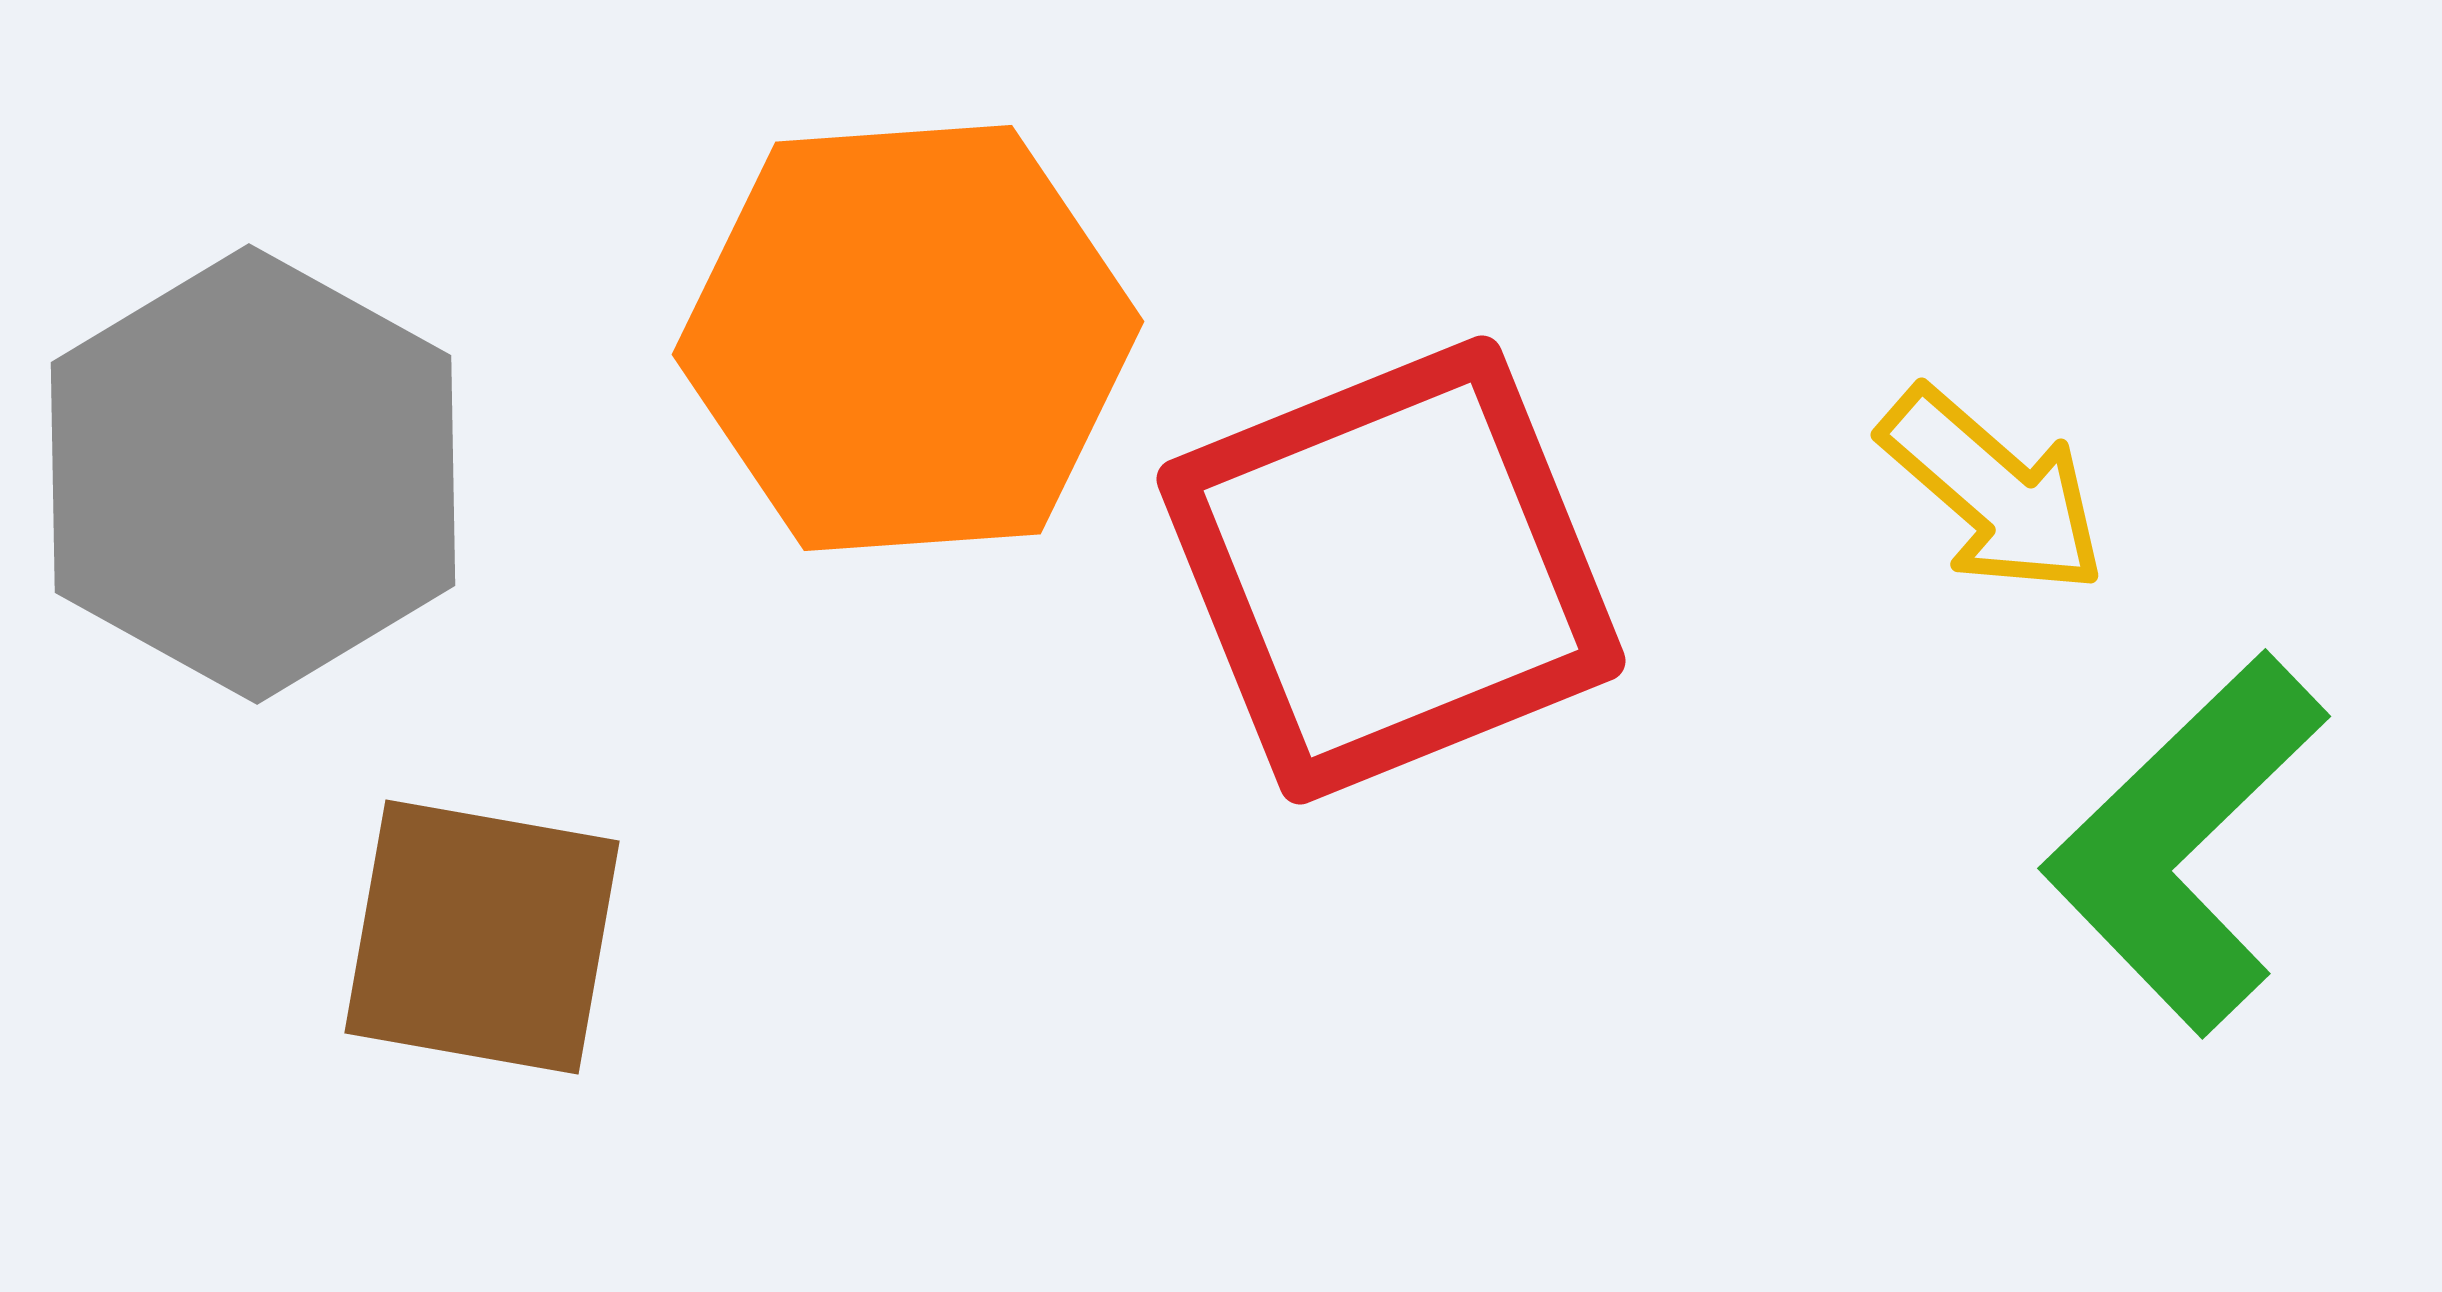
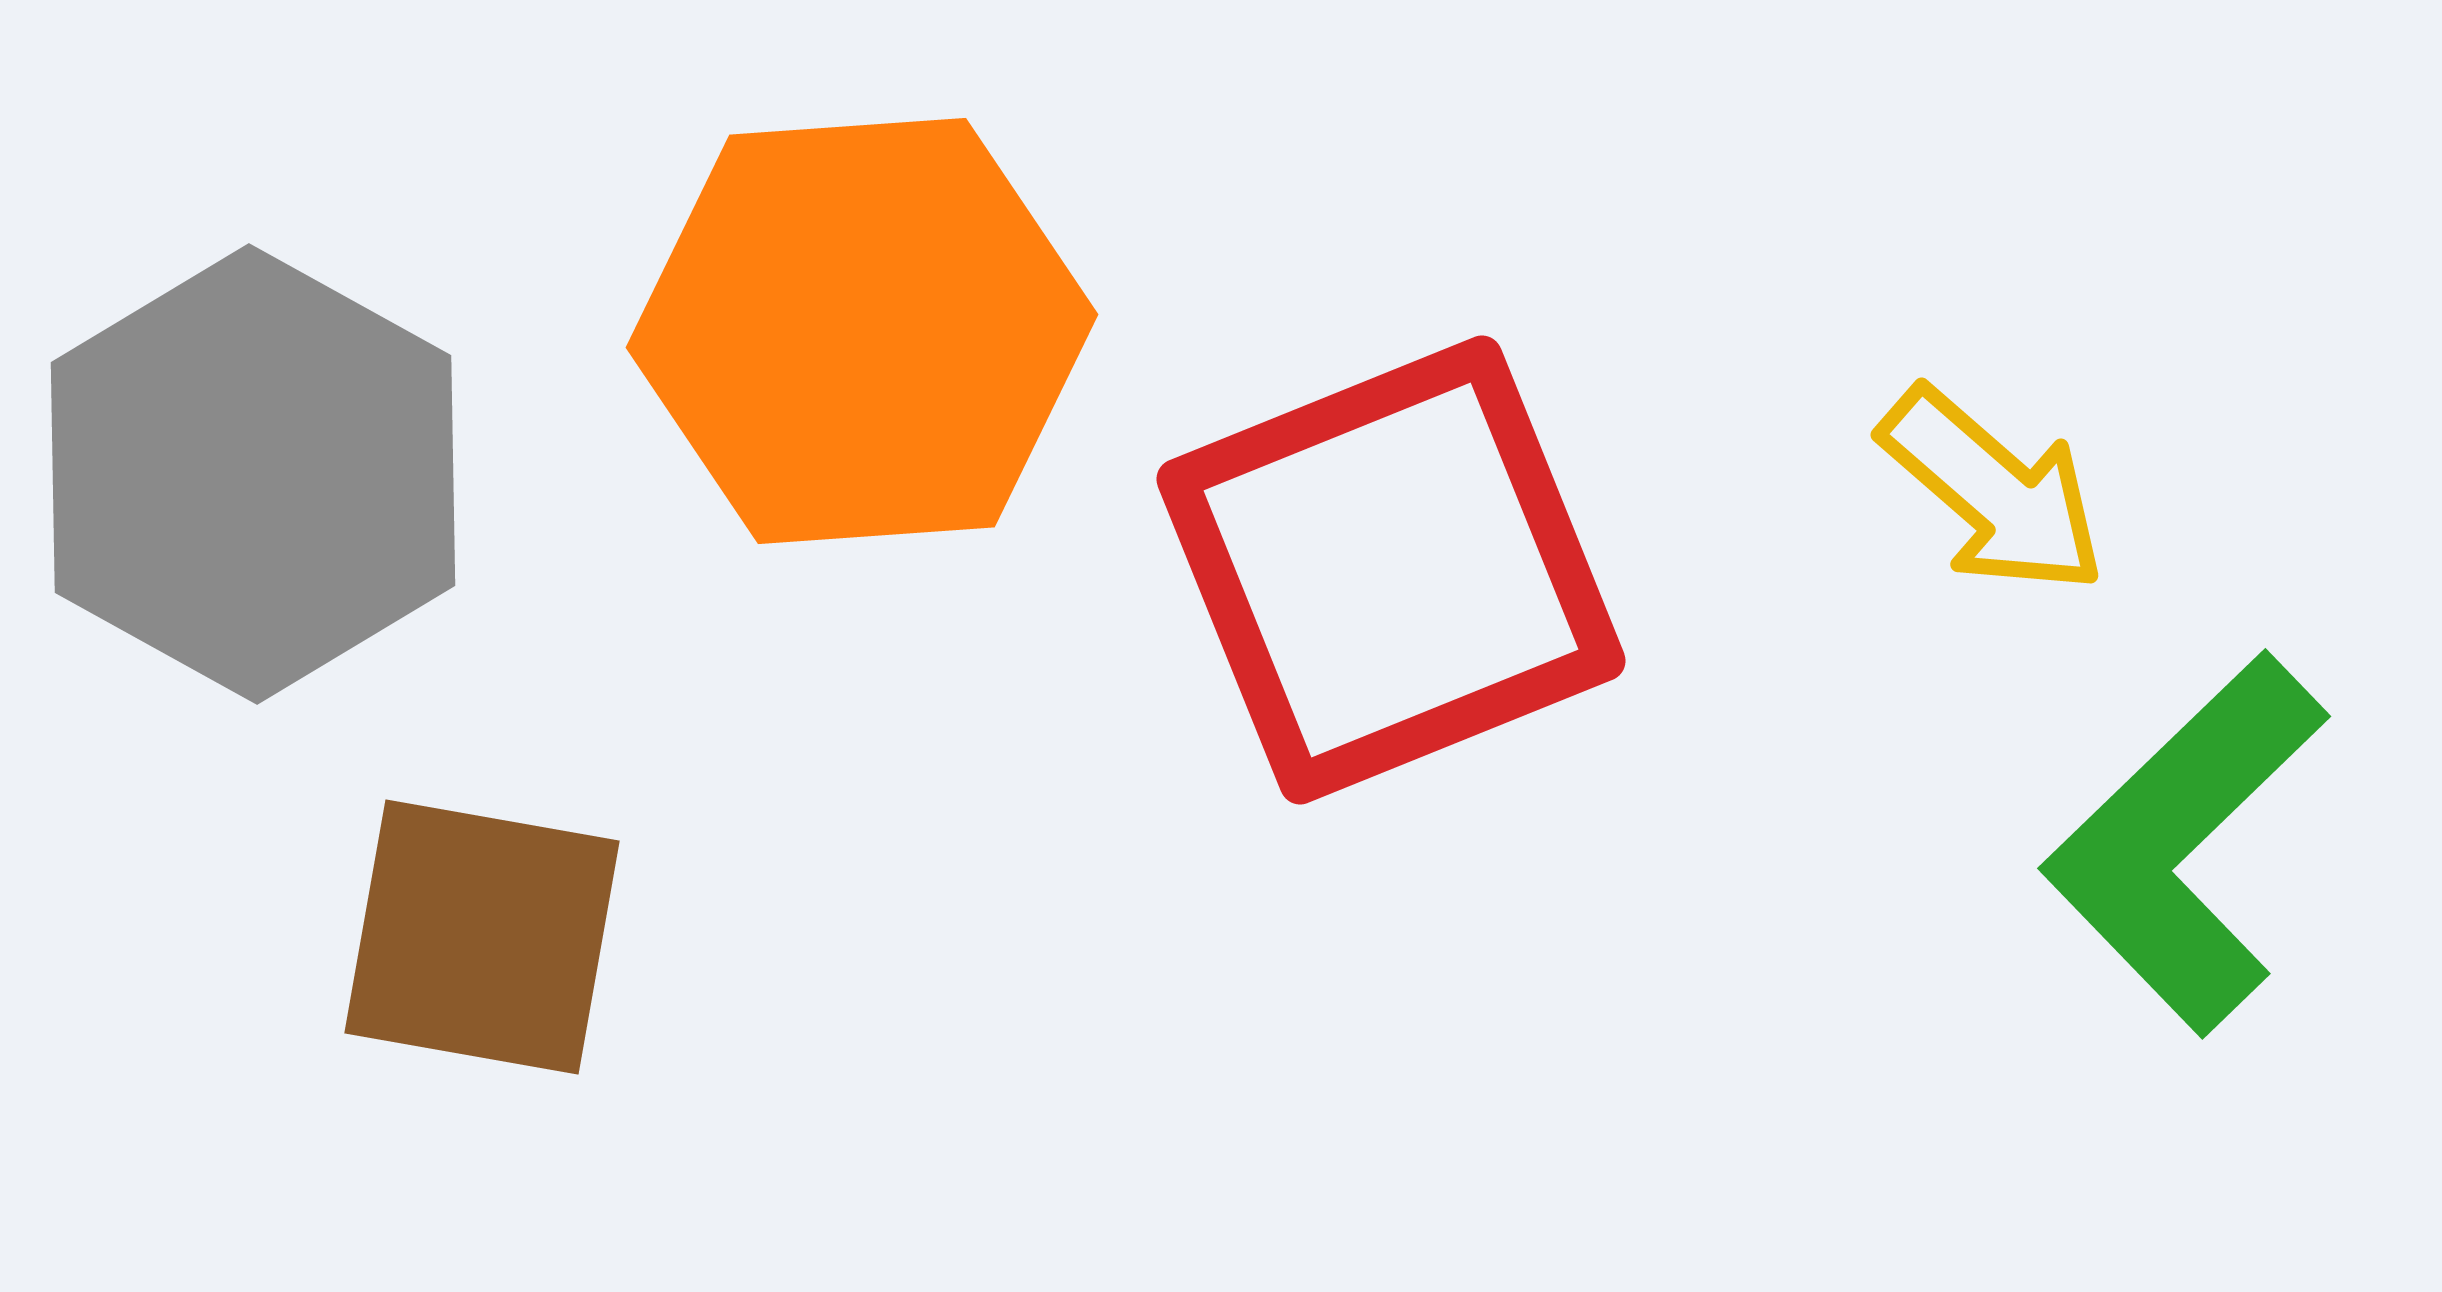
orange hexagon: moved 46 px left, 7 px up
